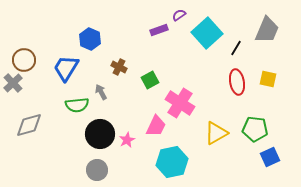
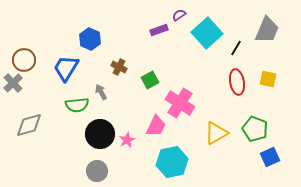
green pentagon: rotated 15 degrees clockwise
gray circle: moved 1 px down
